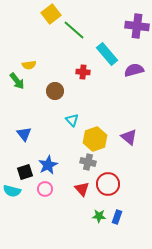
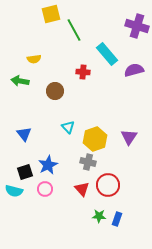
yellow square: rotated 24 degrees clockwise
purple cross: rotated 10 degrees clockwise
green line: rotated 20 degrees clockwise
yellow semicircle: moved 5 px right, 6 px up
green arrow: moved 3 px right; rotated 138 degrees clockwise
cyan triangle: moved 4 px left, 7 px down
purple triangle: rotated 24 degrees clockwise
red circle: moved 1 px down
cyan semicircle: moved 2 px right
blue rectangle: moved 2 px down
